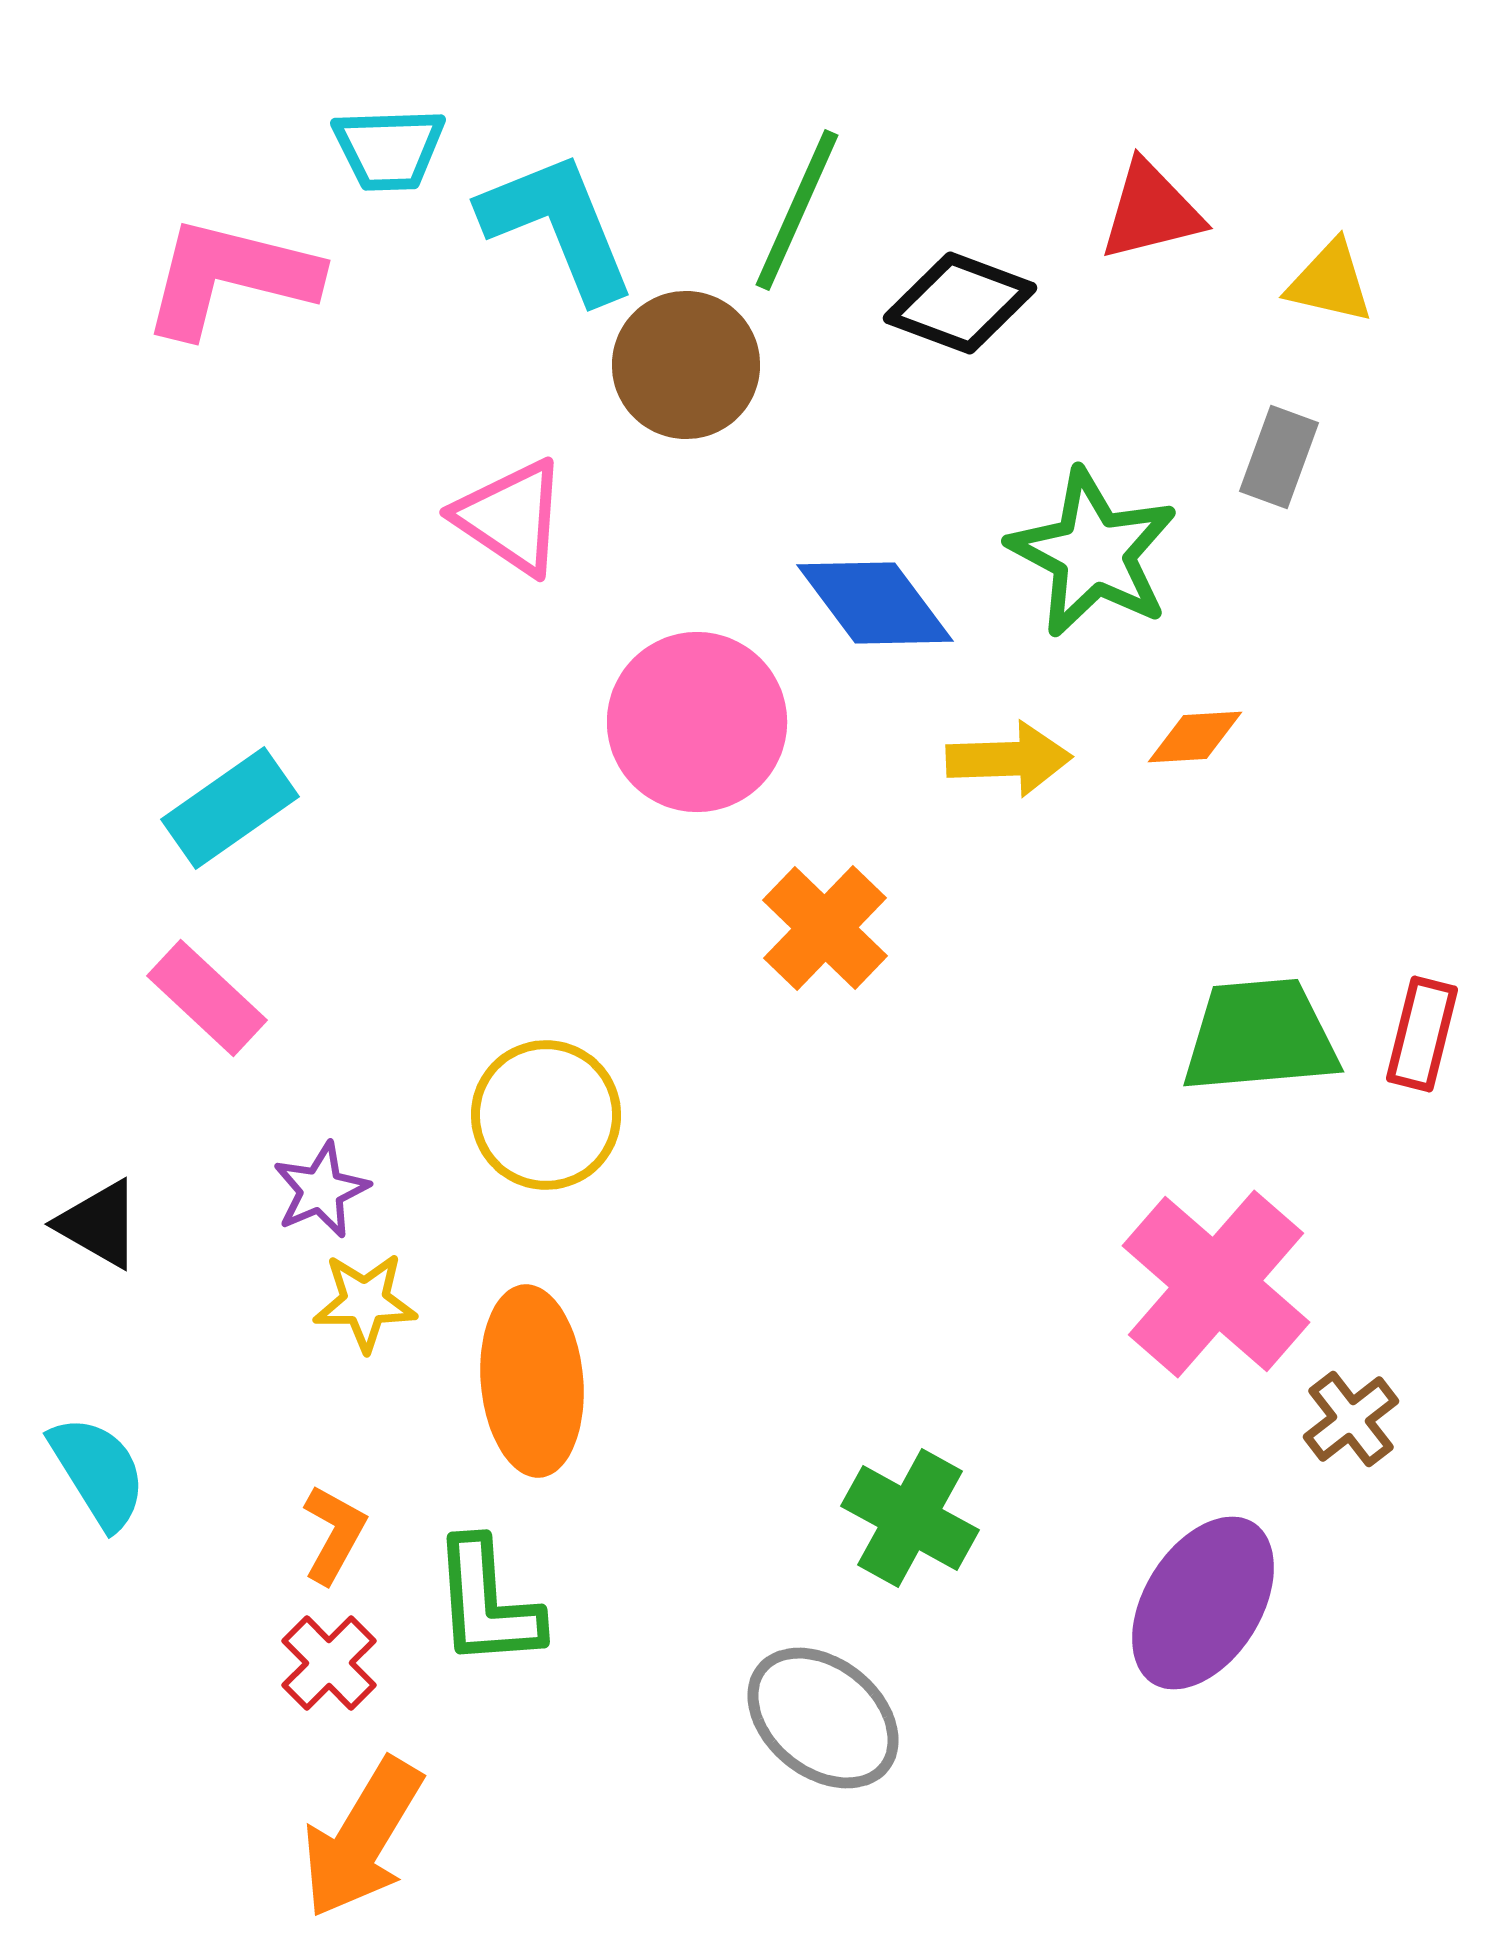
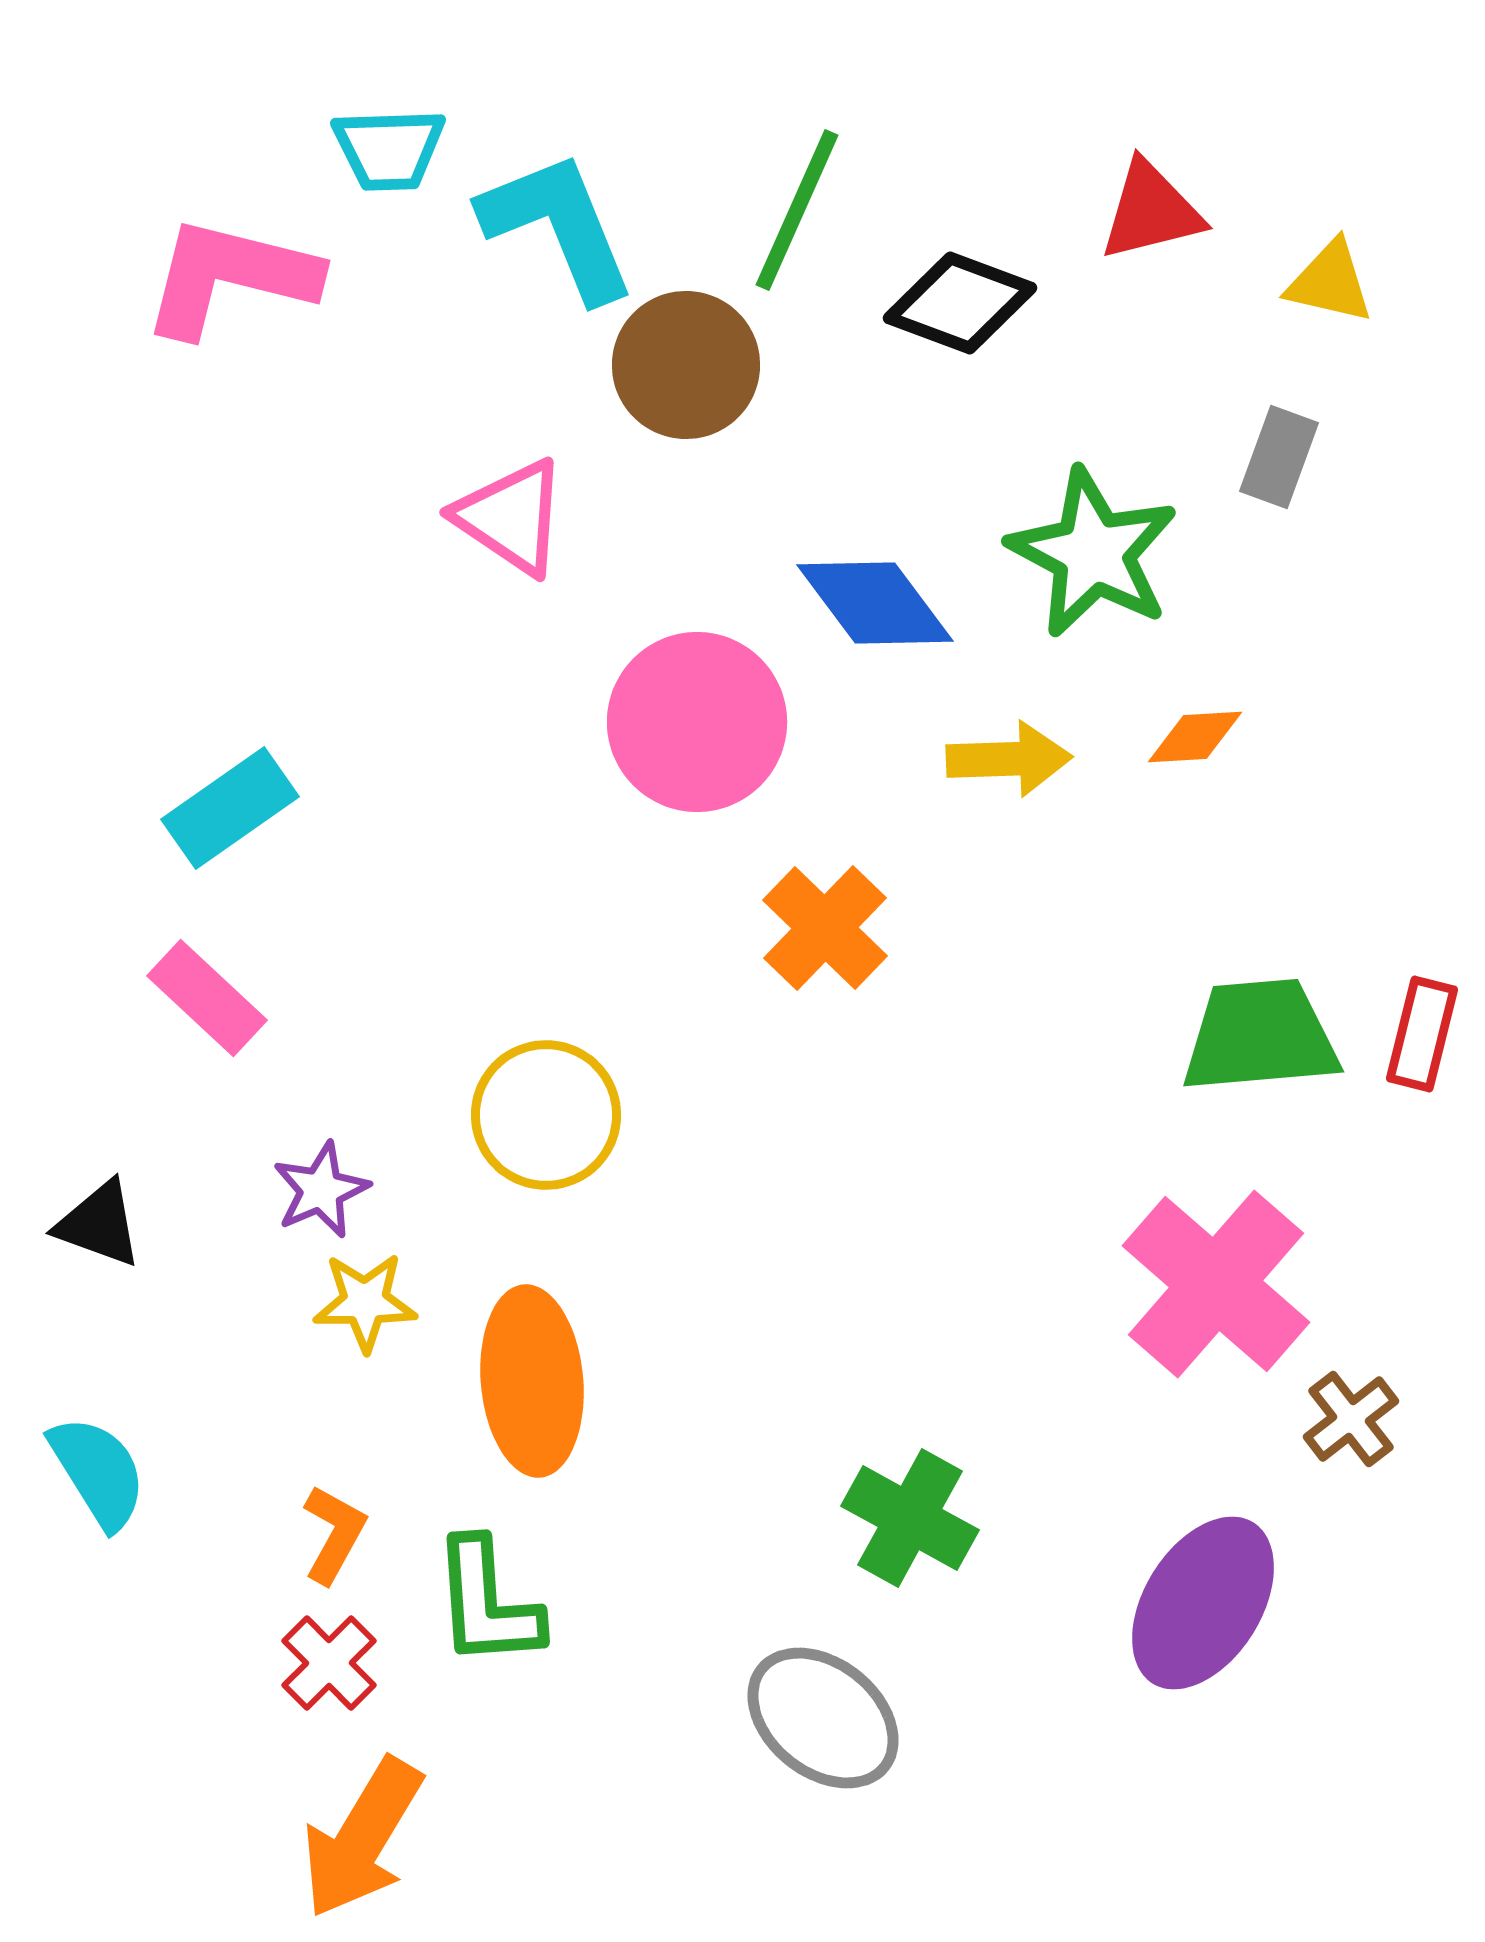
black triangle: rotated 10 degrees counterclockwise
